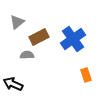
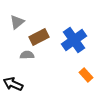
blue cross: moved 1 px right, 1 px down
orange rectangle: rotated 24 degrees counterclockwise
